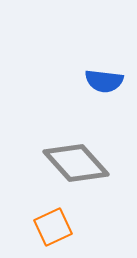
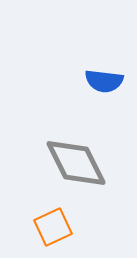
gray diamond: rotated 16 degrees clockwise
